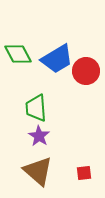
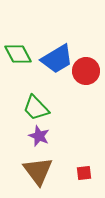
green trapezoid: rotated 40 degrees counterclockwise
purple star: rotated 10 degrees counterclockwise
brown triangle: rotated 12 degrees clockwise
